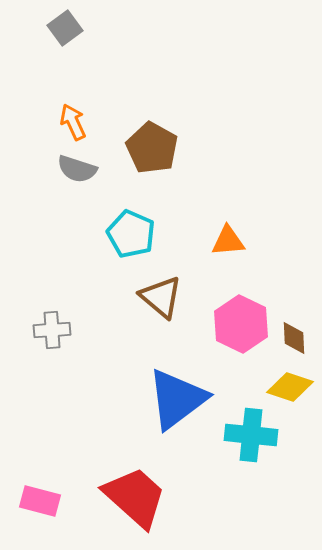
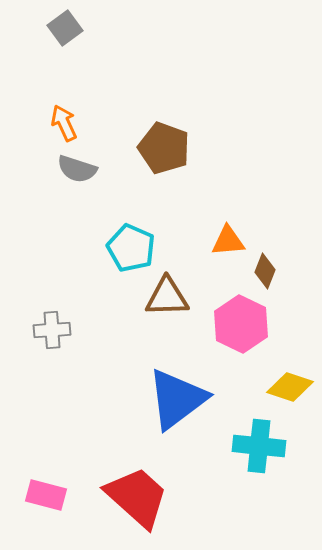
orange arrow: moved 9 px left, 1 px down
brown pentagon: moved 12 px right; rotated 9 degrees counterclockwise
cyan pentagon: moved 14 px down
brown triangle: moved 6 px right; rotated 42 degrees counterclockwise
brown diamond: moved 29 px left, 67 px up; rotated 24 degrees clockwise
cyan cross: moved 8 px right, 11 px down
red trapezoid: moved 2 px right
pink rectangle: moved 6 px right, 6 px up
